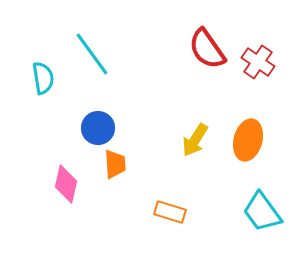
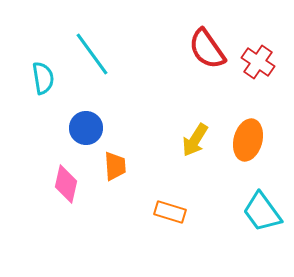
blue circle: moved 12 px left
orange trapezoid: moved 2 px down
